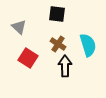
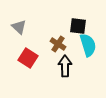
black square: moved 21 px right, 12 px down
